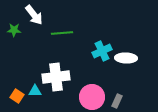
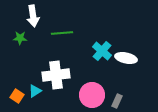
white arrow: moved 1 px left, 1 px down; rotated 30 degrees clockwise
green star: moved 6 px right, 8 px down
cyan cross: rotated 24 degrees counterclockwise
white ellipse: rotated 10 degrees clockwise
white cross: moved 2 px up
cyan triangle: rotated 32 degrees counterclockwise
pink circle: moved 2 px up
